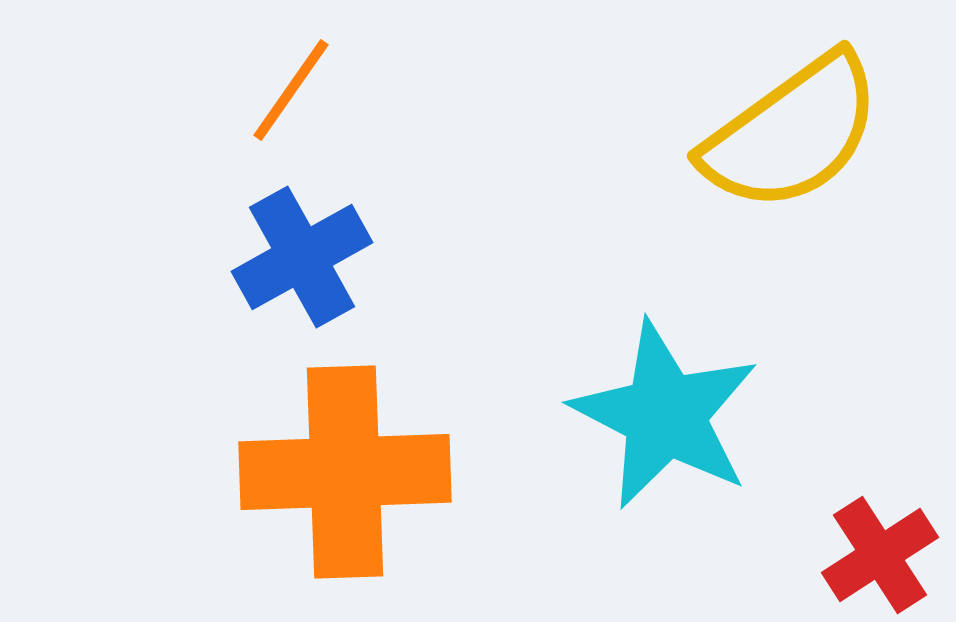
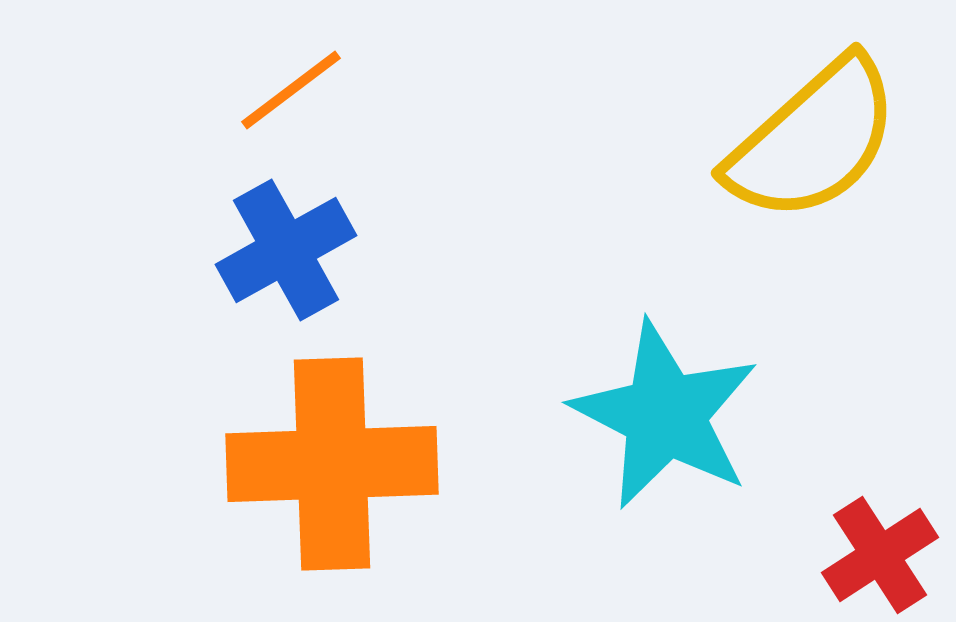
orange line: rotated 18 degrees clockwise
yellow semicircle: moved 21 px right, 7 px down; rotated 6 degrees counterclockwise
blue cross: moved 16 px left, 7 px up
orange cross: moved 13 px left, 8 px up
